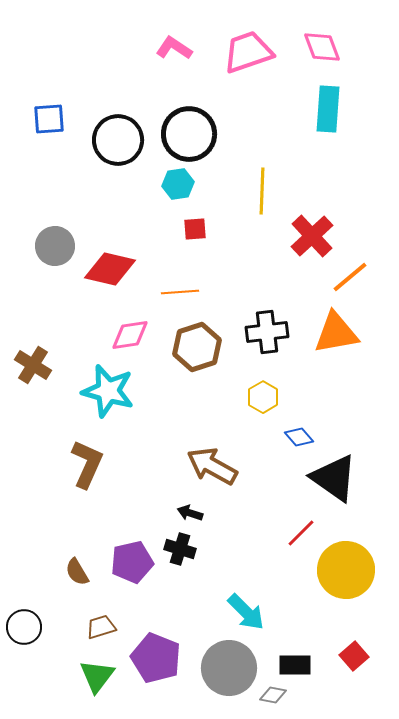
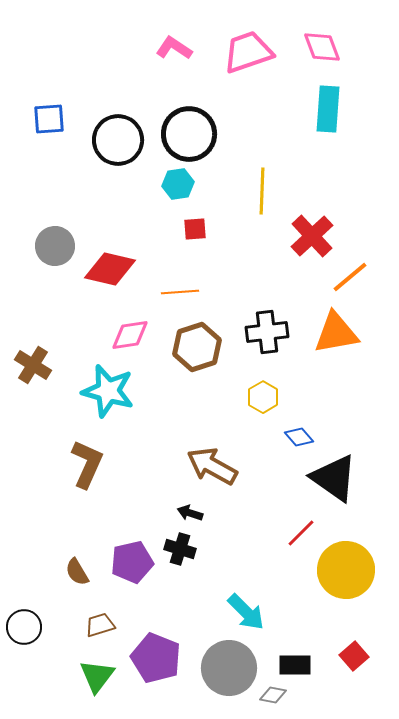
brown trapezoid at (101, 627): moved 1 px left, 2 px up
